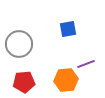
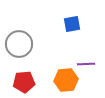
blue square: moved 4 px right, 5 px up
purple line: rotated 18 degrees clockwise
